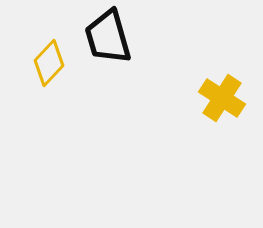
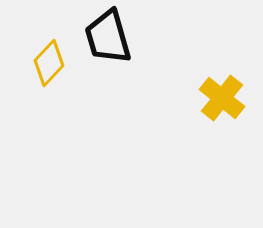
yellow cross: rotated 6 degrees clockwise
